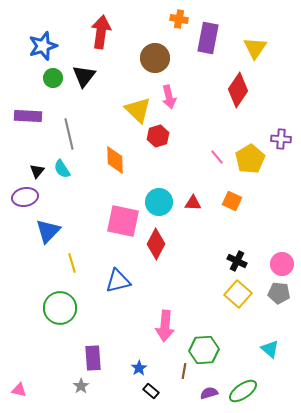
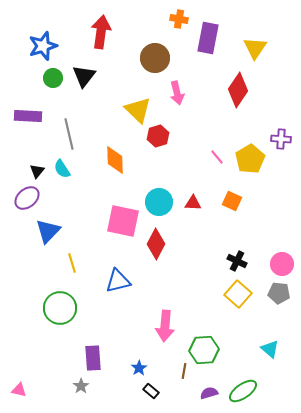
pink arrow at (169, 97): moved 8 px right, 4 px up
purple ellipse at (25, 197): moved 2 px right, 1 px down; rotated 30 degrees counterclockwise
